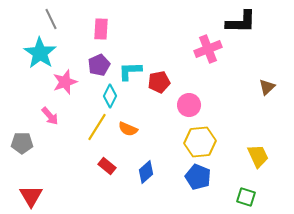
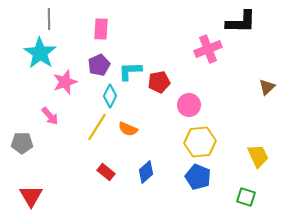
gray line: moved 2 px left; rotated 25 degrees clockwise
red rectangle: moved 1 px left, 6 px down
